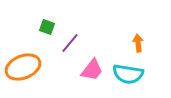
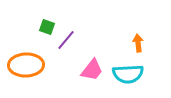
purple line: moved 4 px left, 3 px up
orange ellipse: moved 3 px right, 2 px up; rotated 20 degrees clockwise
cyan semicircle: rotated 12 degrees counterclockwise
